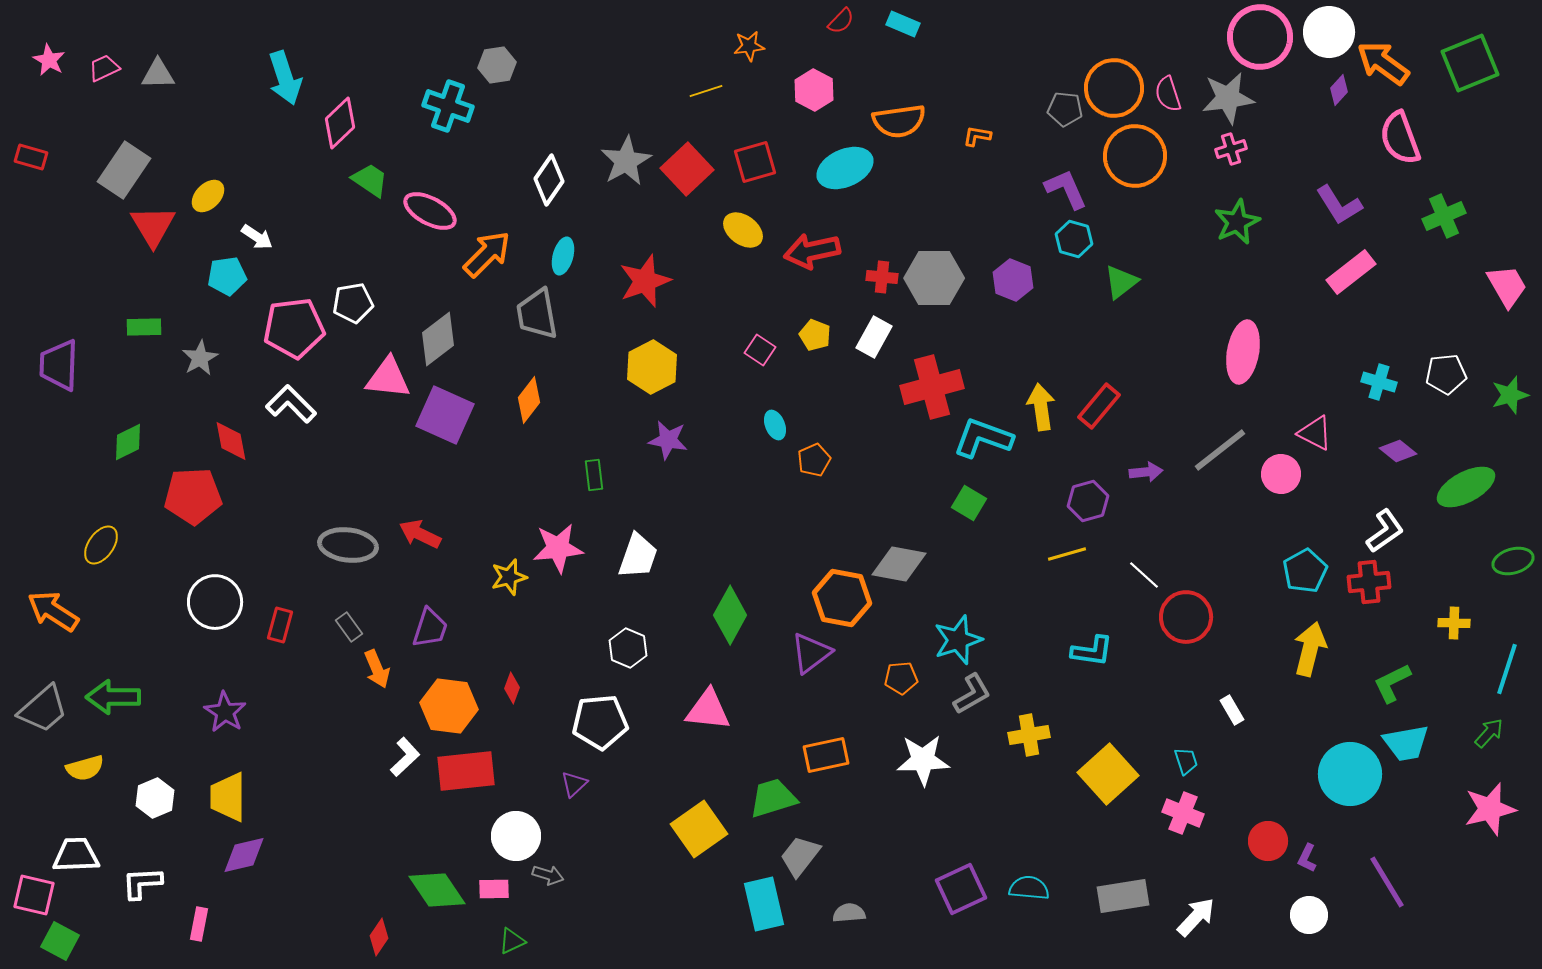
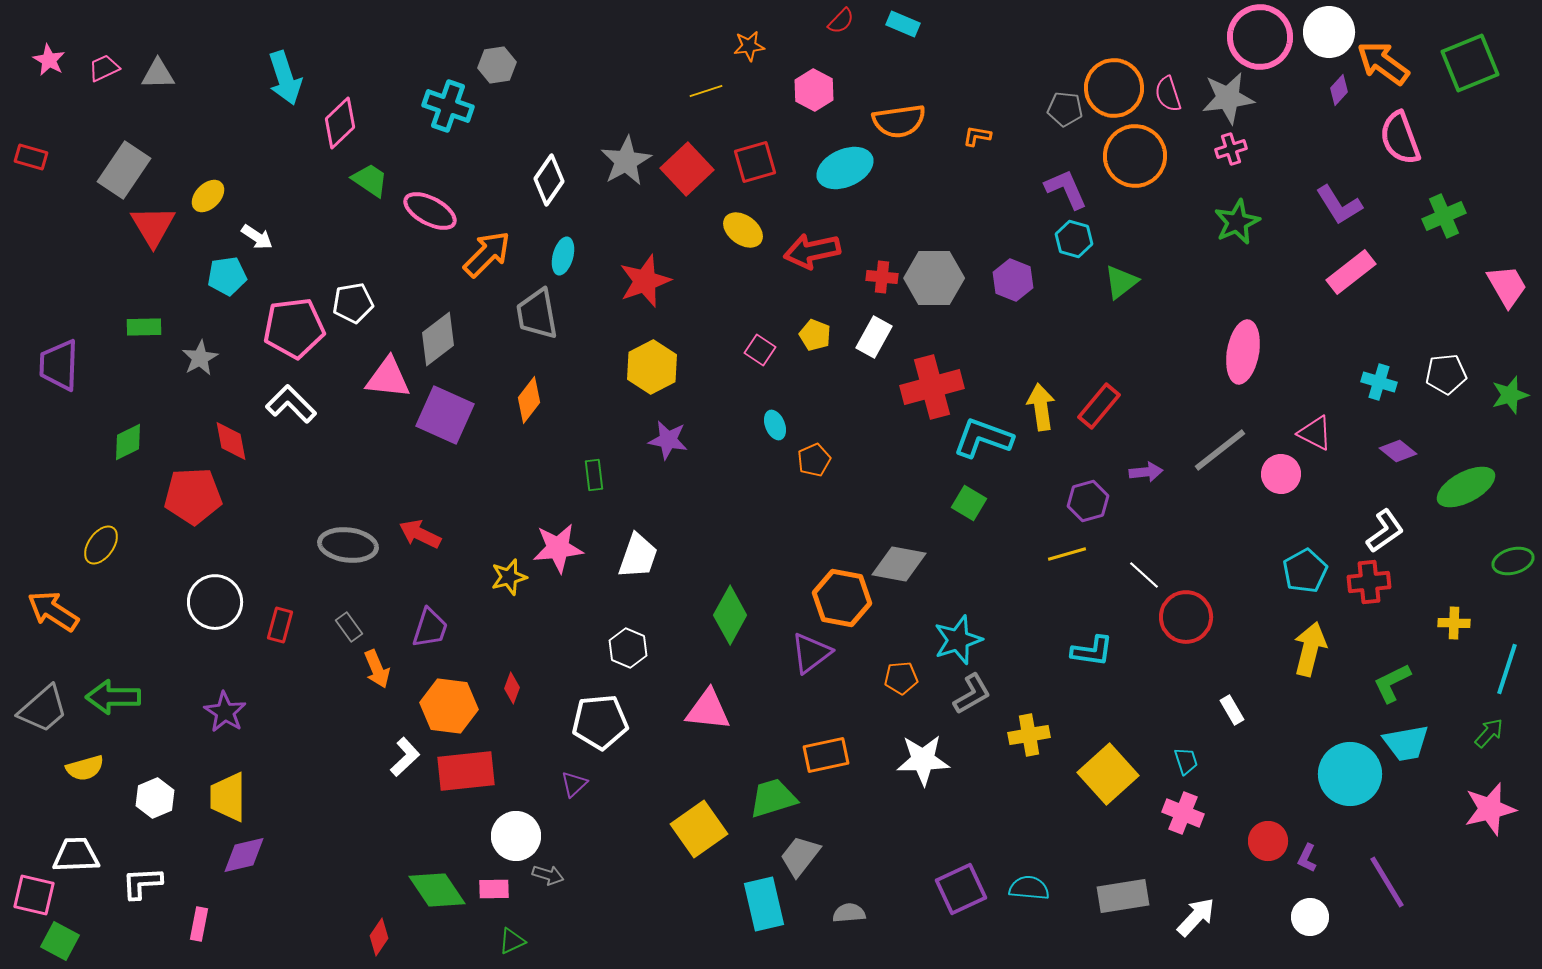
white circle at (1309, 915): moved 1 px right, 2 px down
